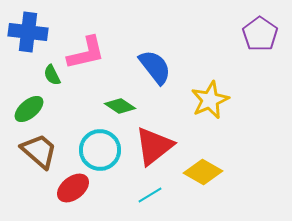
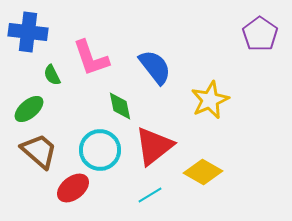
pink L-shape: moved 5 px right, 5 px down; rotated 84 degrees clockwise
green diamond: rotated 44 degrees clockwise
